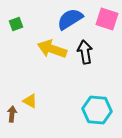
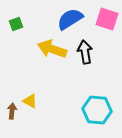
brown arrow: moved 3 px up
